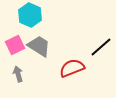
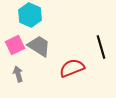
black line: rotated 65 degrees counterclockwise
